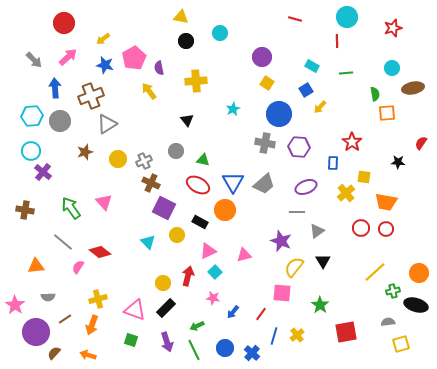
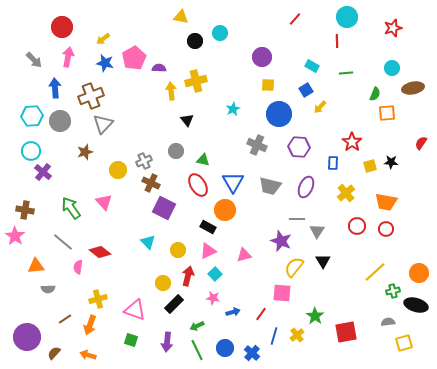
red line at (295, 19): rotated 64 degrees counterclockwise
red circle at (64, 23): moved 2 px left, 4 px down
black circle at (186, 41): moved 9 px right
pink arrow at (68, 57): rotated 36 degrees counterclockwise
blue star at (105, 65): moved 2 px up
purple semicircle at (159, 68): rotated 104 degrees clockwise
yellow cross at (196, 81): rotated 10 degrees counterclockwise
yellow square at (267, 83): moved 1 px right, 2 px down; rotated 32 degrees counterclockwise
yellow arrow at (149, 91): moved 22 px right; rotated 30 degrees clockwise
green semicircle at (375, 94): rotated 32 degrees clockwise
gray triangle at (107, 124): moved 4 px left; rotated 15 degrees counterclockwise
gray cross at (265, 143): moved 8 px left, 2 px down; rotated 12 degrees clockwise
yellow circle at (118, 159): moved 11 px down
black star at (398, 162): moved 7 px left
yellow square at (364, 177): moved 6 px right, 11 px up; rotated 24 degrees counterclockwise
gray trapezoid at (264, 184): moved 6 px right, 2 px down; rotated 55 degrees clockwise
red ellipse at (198, 185): rotated 30 degrees clockwise
purple ellipse at (306, 187): rotated 45 degrees counterclockwise
gray line at (297, 212): moved 7 px down
black rectangle at (200, 222): moved 8 px right, 5 px down
red circle at (361, 228): moved 4 px left, 2 px up
gray triangle at (317, 231): rotated 21 degrees counterclockwise
yellow circle at (177, 235): moved 1 px right, 15 px down
pink semicircle at (78, 267): rotated 24 degrees counterclockwise
cyan square at (215, 272): moved 2 px down
gray semicircle at (48, 297): moved 8 px up
pink star at (15, 305): moved 69 px up
green star at (320, 305): moved 5 px left, 11 px down
black rectangle at (166, 308): moved 8 px right, 4 px up
blue arrow at (233, 312): rotated 144 degrees counterclockwise
orange arrow at (92, 325): moved 2 px left
purple circle at (36, 332): moved 9 px left, 5 px down
purple arrow at (167, 342): rotated 24 degrees clockwise
yellow square at (401, 344): moved 3 px right, 1 px up
green line at (194, 350): moved 3 px right
